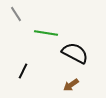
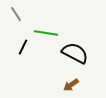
black line: moved 24 px up
